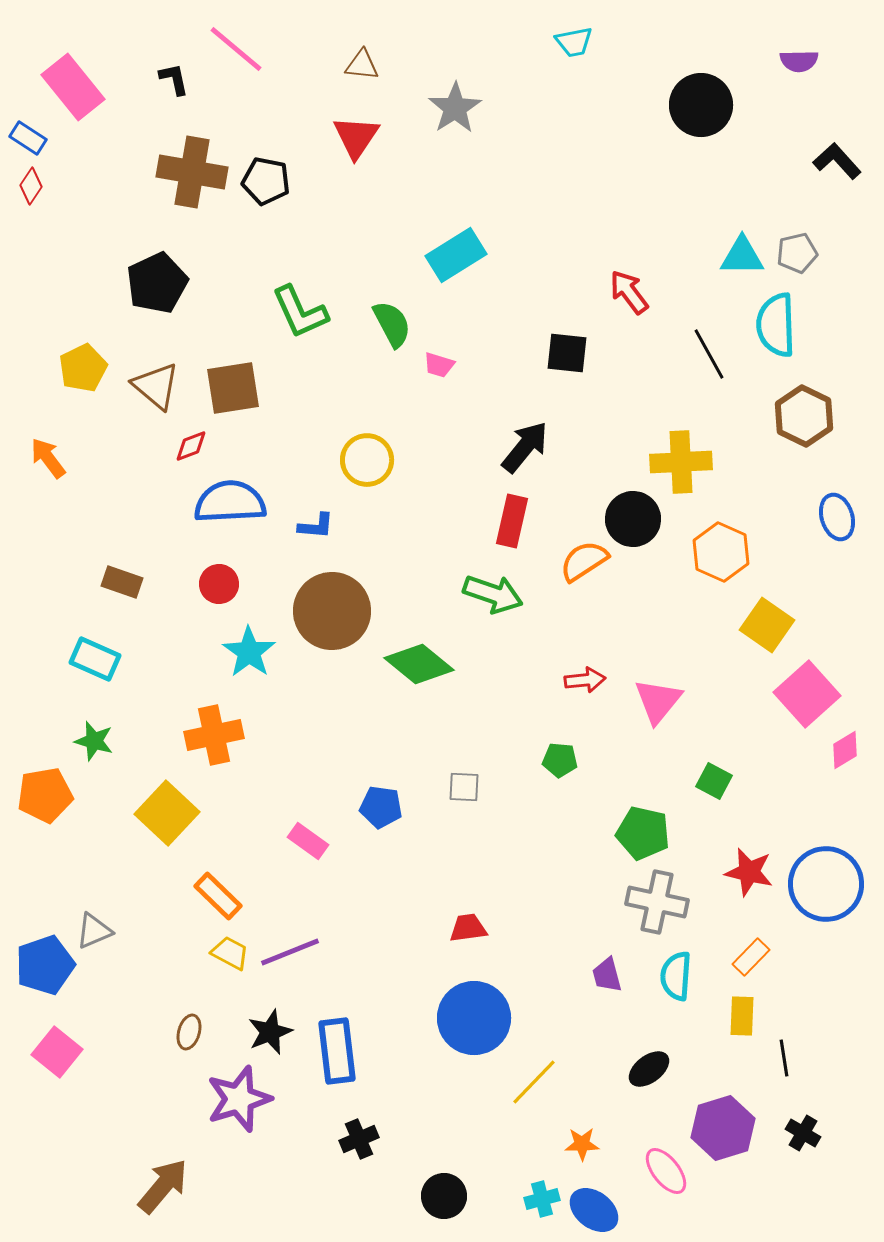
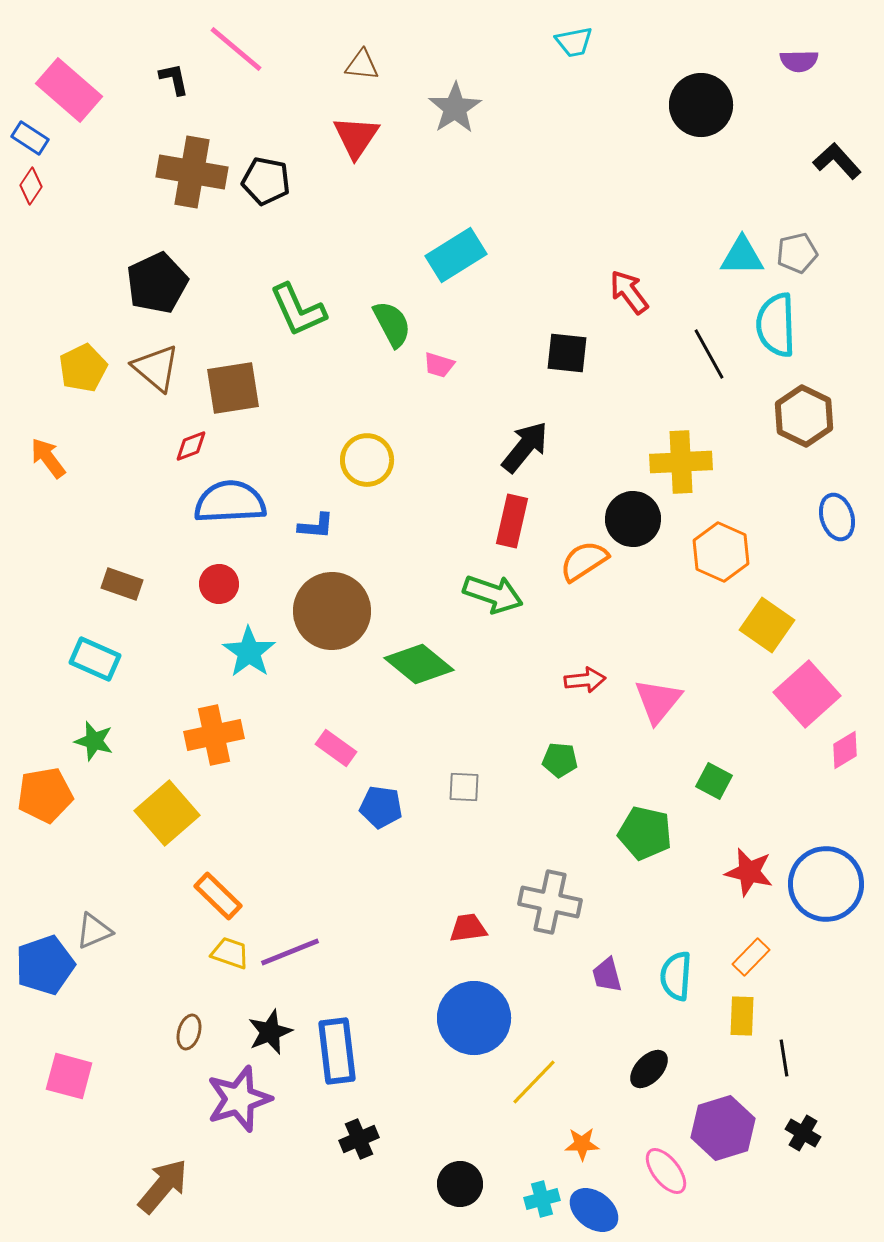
pink rectangle at (73, 87): moved 4 px left, 3 px down; rotated 10 degrees counterclockwise
blue rectangle at (28, 138): moved 2 px right
green L-shape at (300, 312): moved 2 px left, 2 px up
brown triangle at (156, 386): moved 18 px up
brown rectangle at (122, 582): moved 2 px down
yellow square at (167, 813): rotated 6 degrees clockwise
green pentagon at (643, 833): moved 2 px right
pink rectangle at (308, 841): moved 28 px right, 93 px up
gray cross at (657, 902): moved 107 px left
yellow trapezoid at (230, 953): rotated 9 degrees counterclockwise
pink square at (57, 1052): moved 12 px right, 24 px down; rotated 24 degrees counterclockwise
black ellipse at (649, 1069): rotated 9 degrees counterclockwise
black circle at (444, 1196): moved 16 px right, 12 px up
